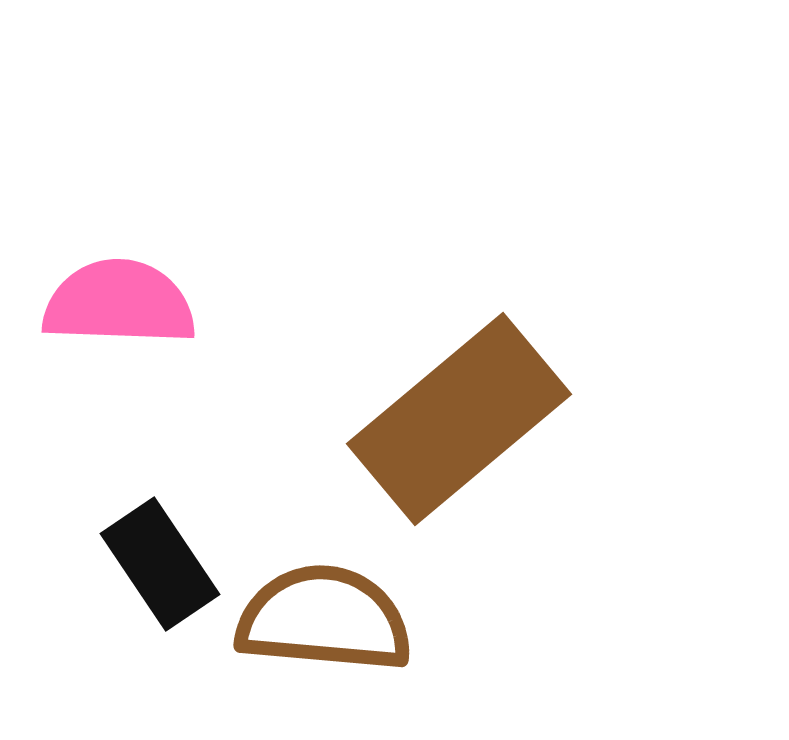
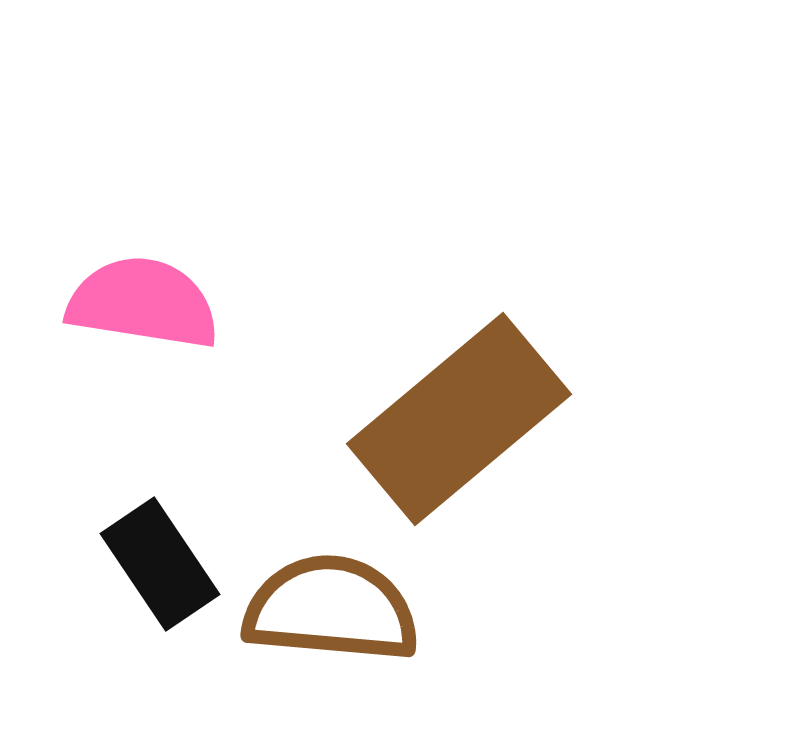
pink semicircle: moved 24 px right; rotated 7 degrees clockwise
brown semicircle: moved 7 px right, 10 px up
